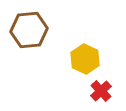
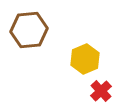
yellow hexagon: rotated 12 degrees clockwise
